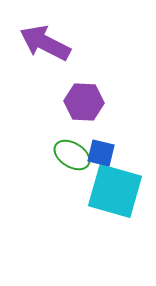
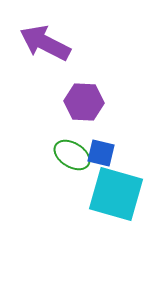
cyan square: moved 1 px right, 3 px down
